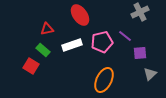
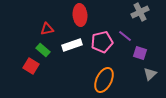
red ellipse: rotated 30 degrees clockwise
purple square: rotated 24 degrees clockwise
